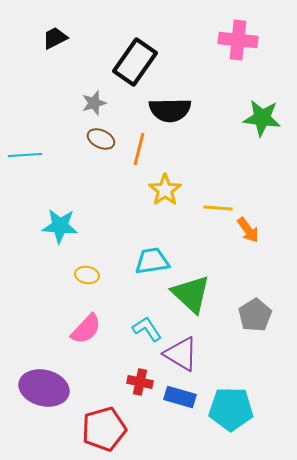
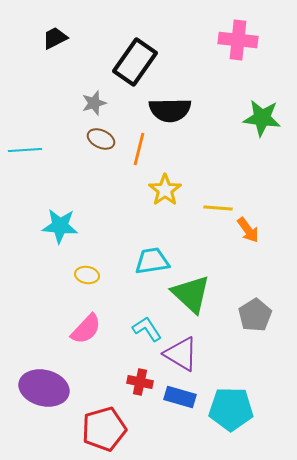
cyan line: moved 5 px up
